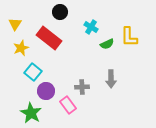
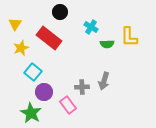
green semicircle: rotated 24 degrees clockwise
gray arrow: moved 7 px left, 2 px down; rotated 18 degrees clockwise
purple circle: moved 2 px left, 1 px down
